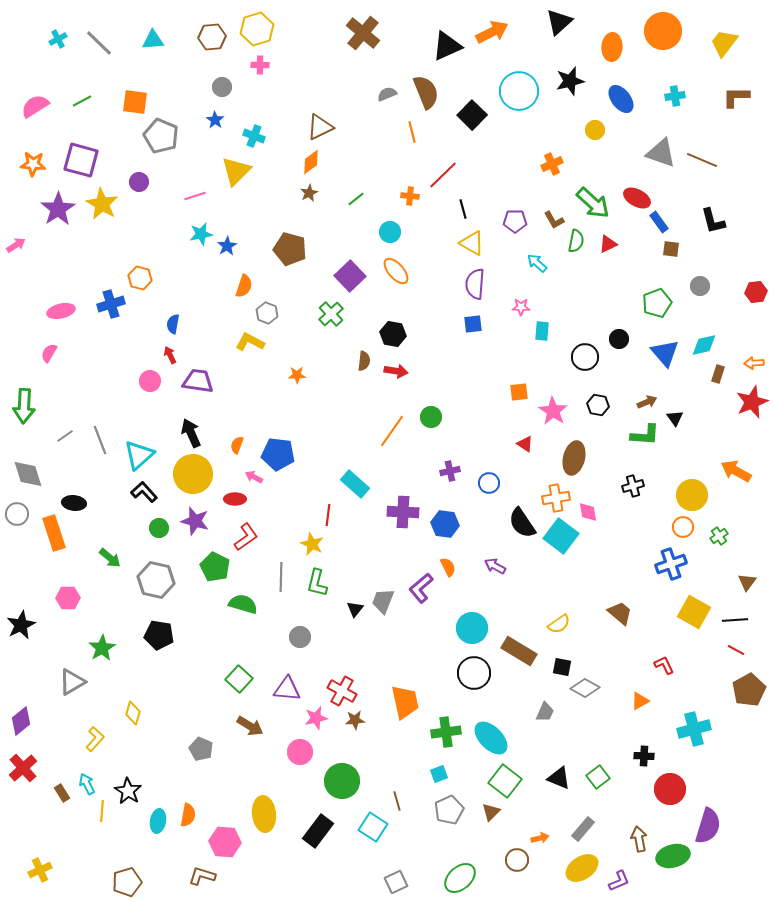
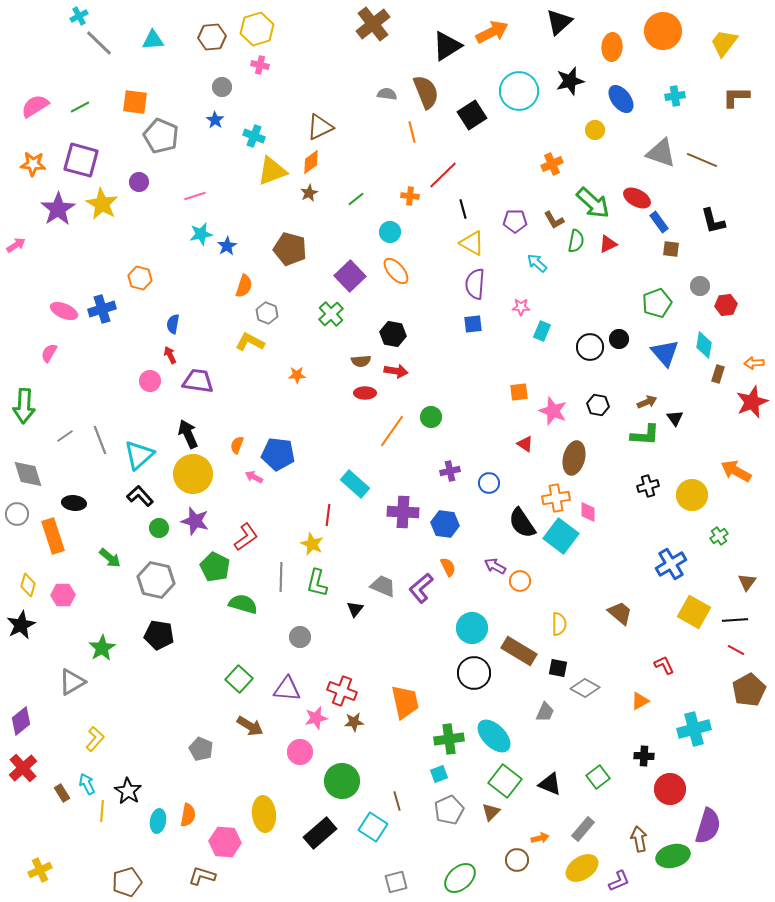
brown cross at (363, 33): moved 10 px right, 9 px up; rotated 12 degrees clockwise
cyan cross at (58, 39): moved 21 px right, 23 px up
black triangle at (447, 46): rotated 8 degrees counterclockwise
pink cross at (260, 65): rotated 12 degrees clockwise
gray semicircle at (387, 94): rotated 30 degrees clockwise
green line at (82, 101): moved 2 px left, 6 px down
black square at (472, 115): rotated 12 degrees clockwise
yellow triangle at (236, 171): moved 36 px right; rotated 24 degrees clockwise
red hexagon at (756, 292): moved 30 px left, 13 px down
blue cross at (111, 304): moved 9 px left, 5 px down
pink ellipse at (61, 311): moved 3 px right; rotated 36 degrees clockwise
cyan rectangle at (542, 331): rotated 18 degrees clockwise
cyan diamond at (704, 345): rotated 68 degrees counterclockwise
black circle at (585, 357): moved 5 px right, 10 px up
brown semicircle at (364, 361): moved 3 px left; rotated 78 degrees clockwise
pink star at (553, 411): rotated 12 degrees counterclockwise
black arrow at (191, 433): moved 3 px left, 1 px down
black cross at (633, 486): moved 15 px right
black L-shape at (144, 492): moved 4 px left, 4 px down
red ellipse at (235, 499): moved 130 px right, 106 px up
pink diamond at (588, 512): rotated 10 degrees clockwise
orange circle at (683, 527): moved 163 px left, 54 px down
orange rectangle at (54, 533): moved 1 px left, 3 px down
blue cross at (671, 564): rotated 12 degrees counterclockwise
pink hexagon at (68, 598): moved 5 px left, 3 px up
gray trapezoid at (383, 601): moved 15 px up; rotated 92 degrees clockwise
yellow semicircle at (559, 624): rotated 55 degrees counterclockwise
black square at (562, 667): moved 4 px left, 1 px down
red cross at (342, 691): rotated 8 degrees counterclockwise
yellow diamond at (133, 713): moved 105 px left, 128 px up
brown star at (355, 720): moved 1 px left, 2 px down
green cross at (446, 732): moved 3 px right, 7 px down
cyan ellipse at (491, 738): moved 3 px right, 2 px up
black triangle at (559, 778): moved 9 px left, 6 px down
black rectangle at (318, 831): moved 2 px right, 2 px down; rotated 12 degrees clockwise
gray square at (396, 882): rotated 10 degrees clockwise
